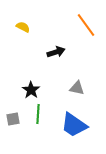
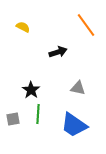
black arrow: moved 2 px right
gray triangle: moved 1 px right
